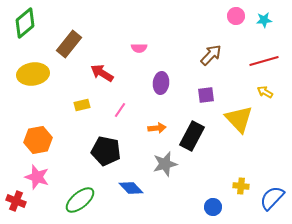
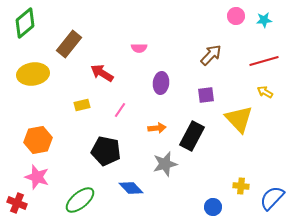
red cross: moved 1 px right, 2 px down
